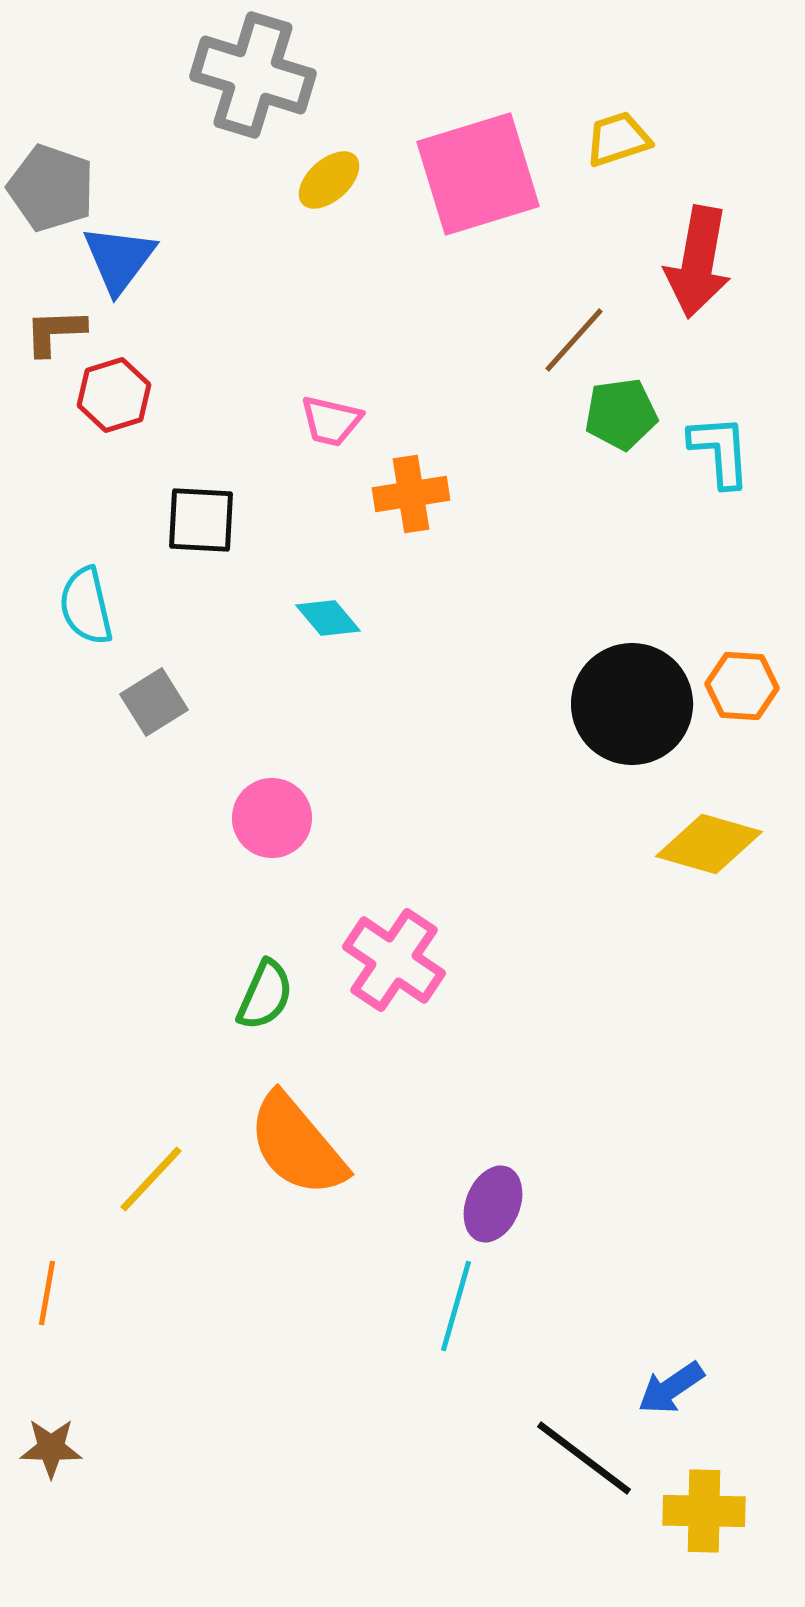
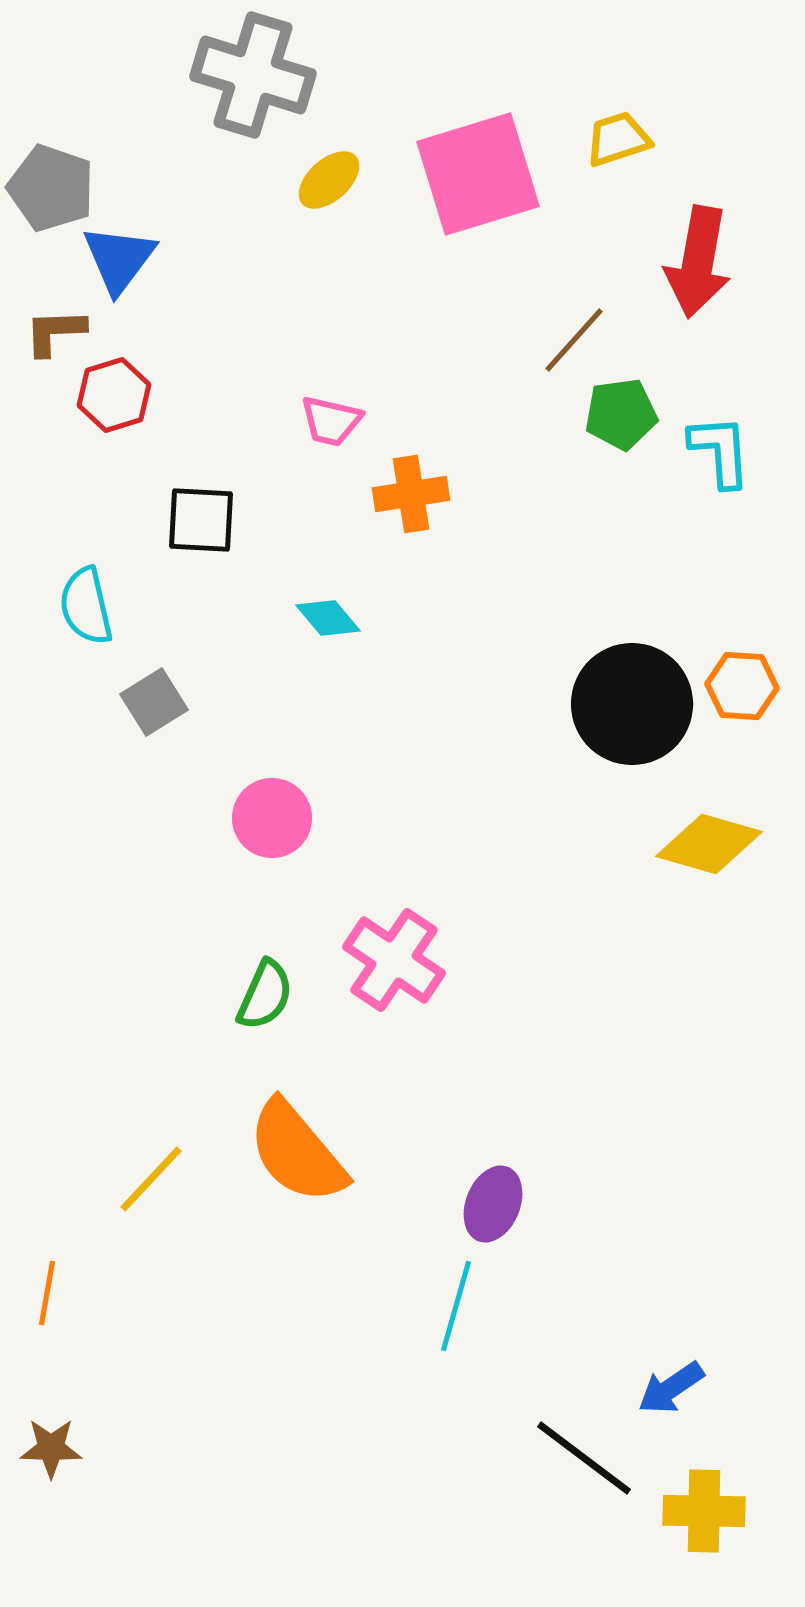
orange semicircle: moved 7 px down
